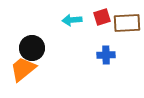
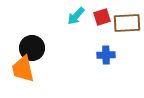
cyan arrow: moved 4 px right, 4 px up; rotated 42 degrees counterclockwise
orange trapezoid: rotated 64 degrees counterclockwise
